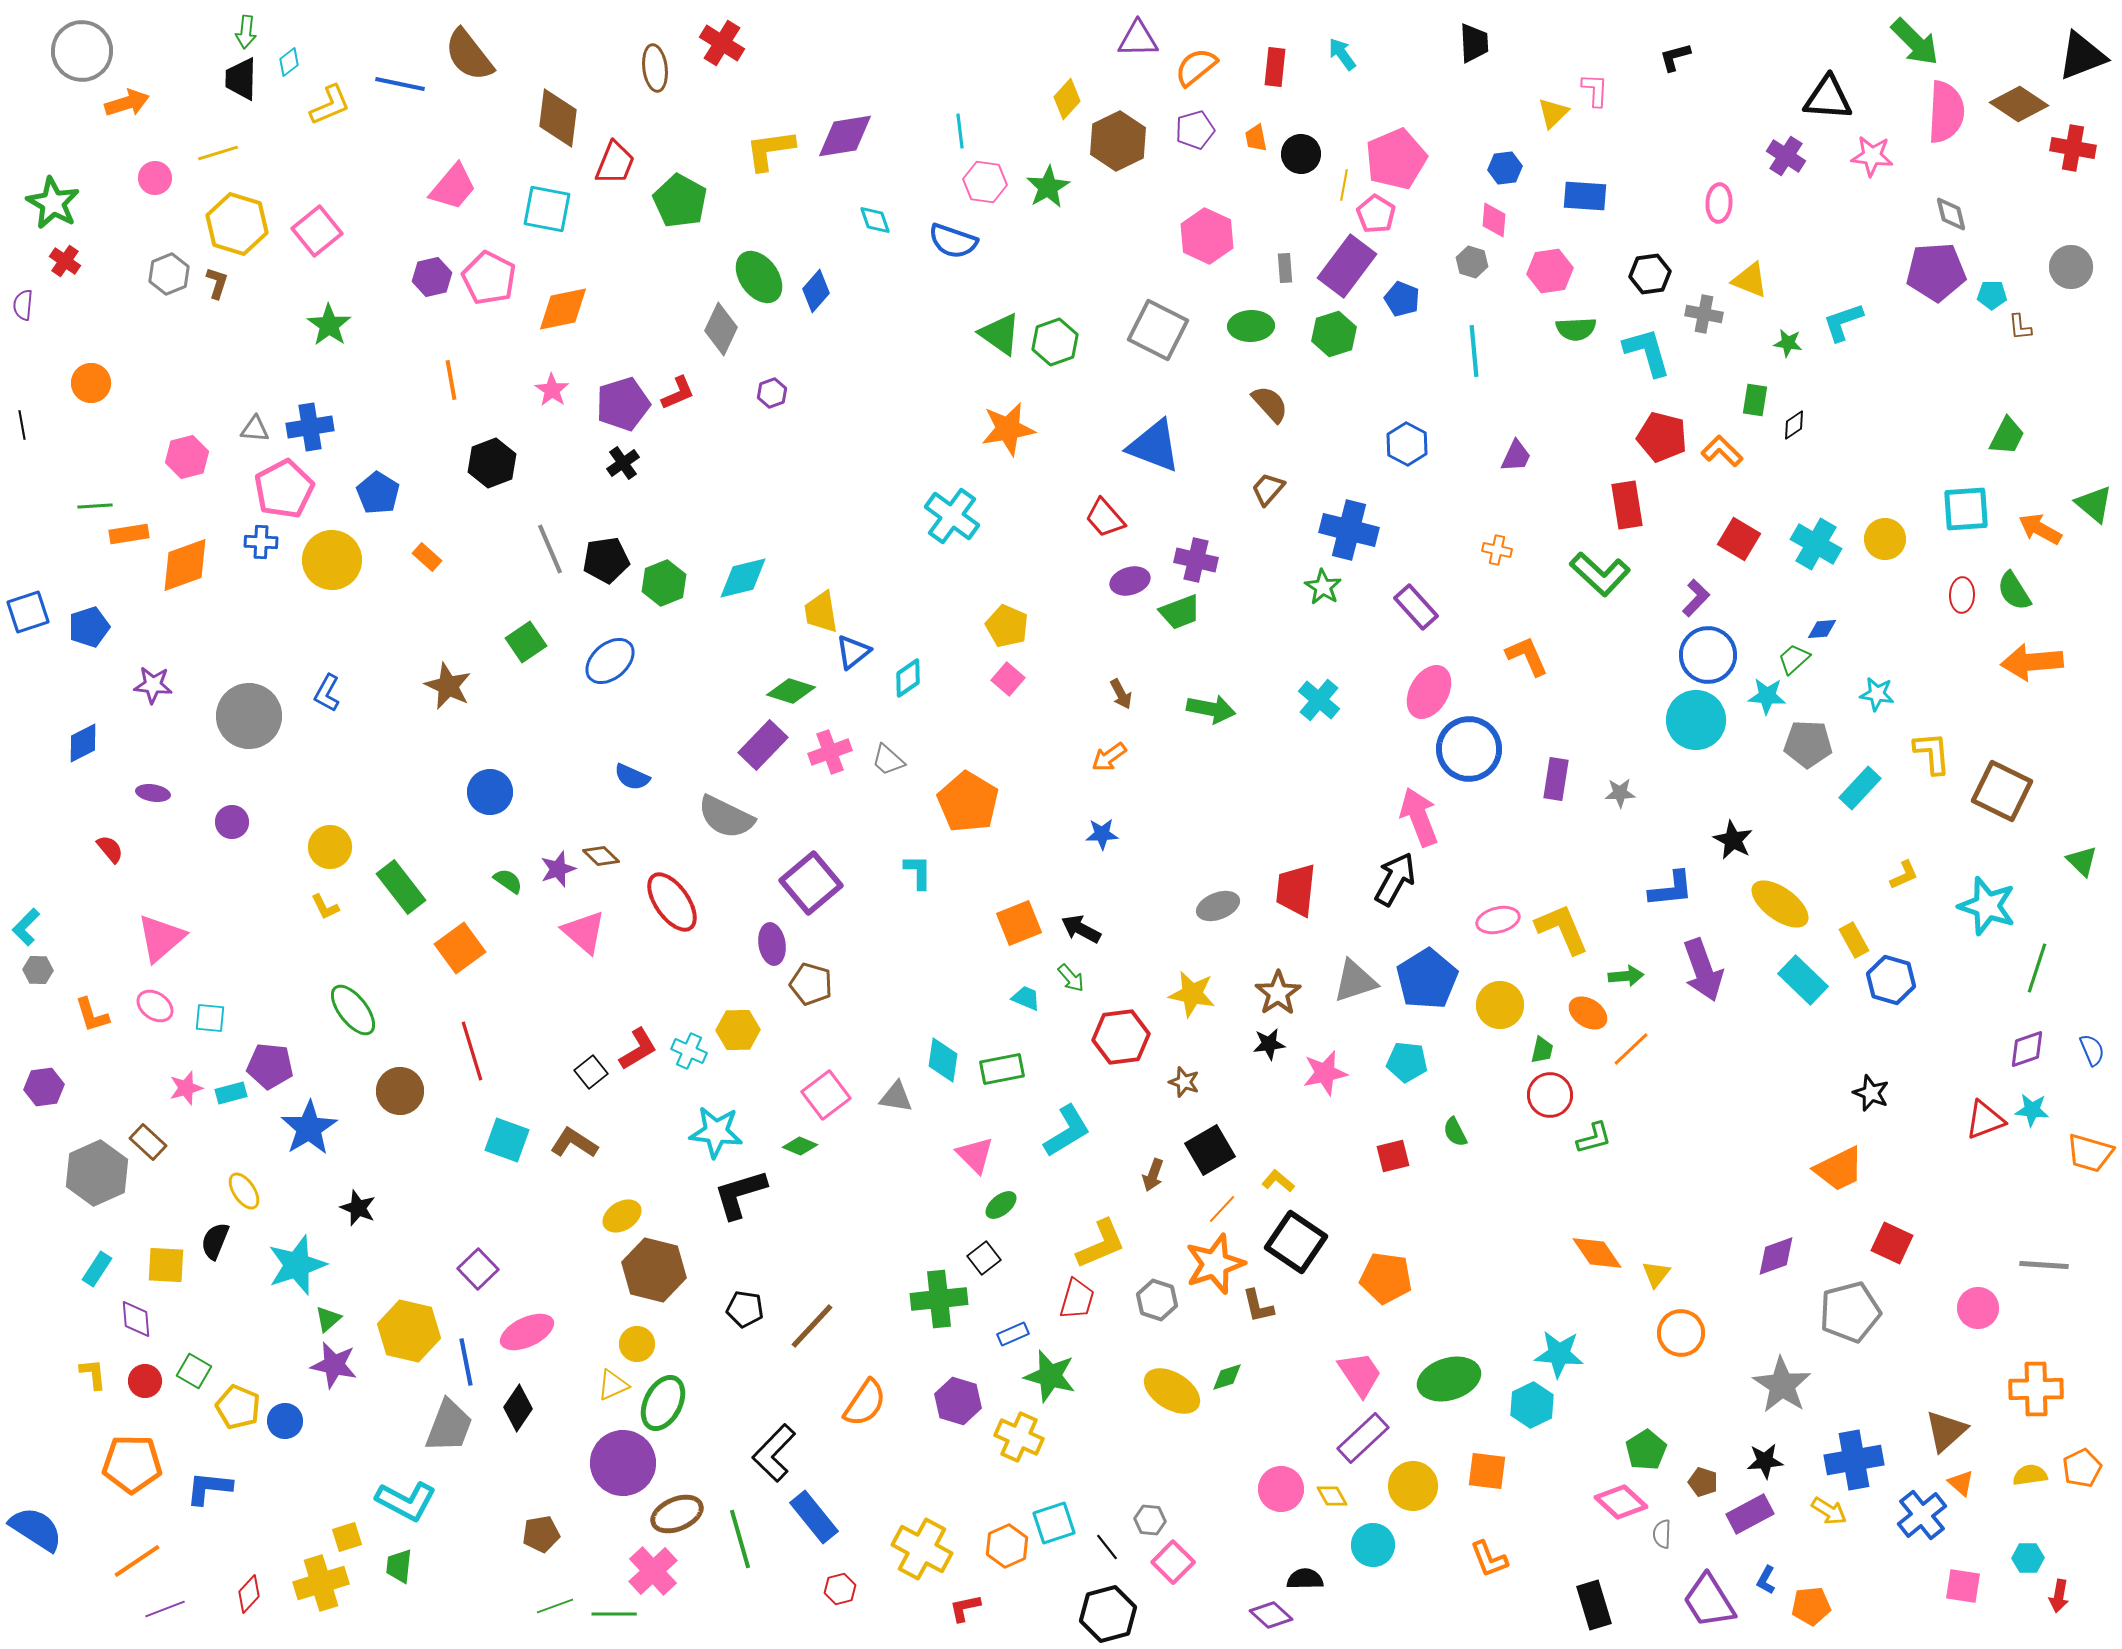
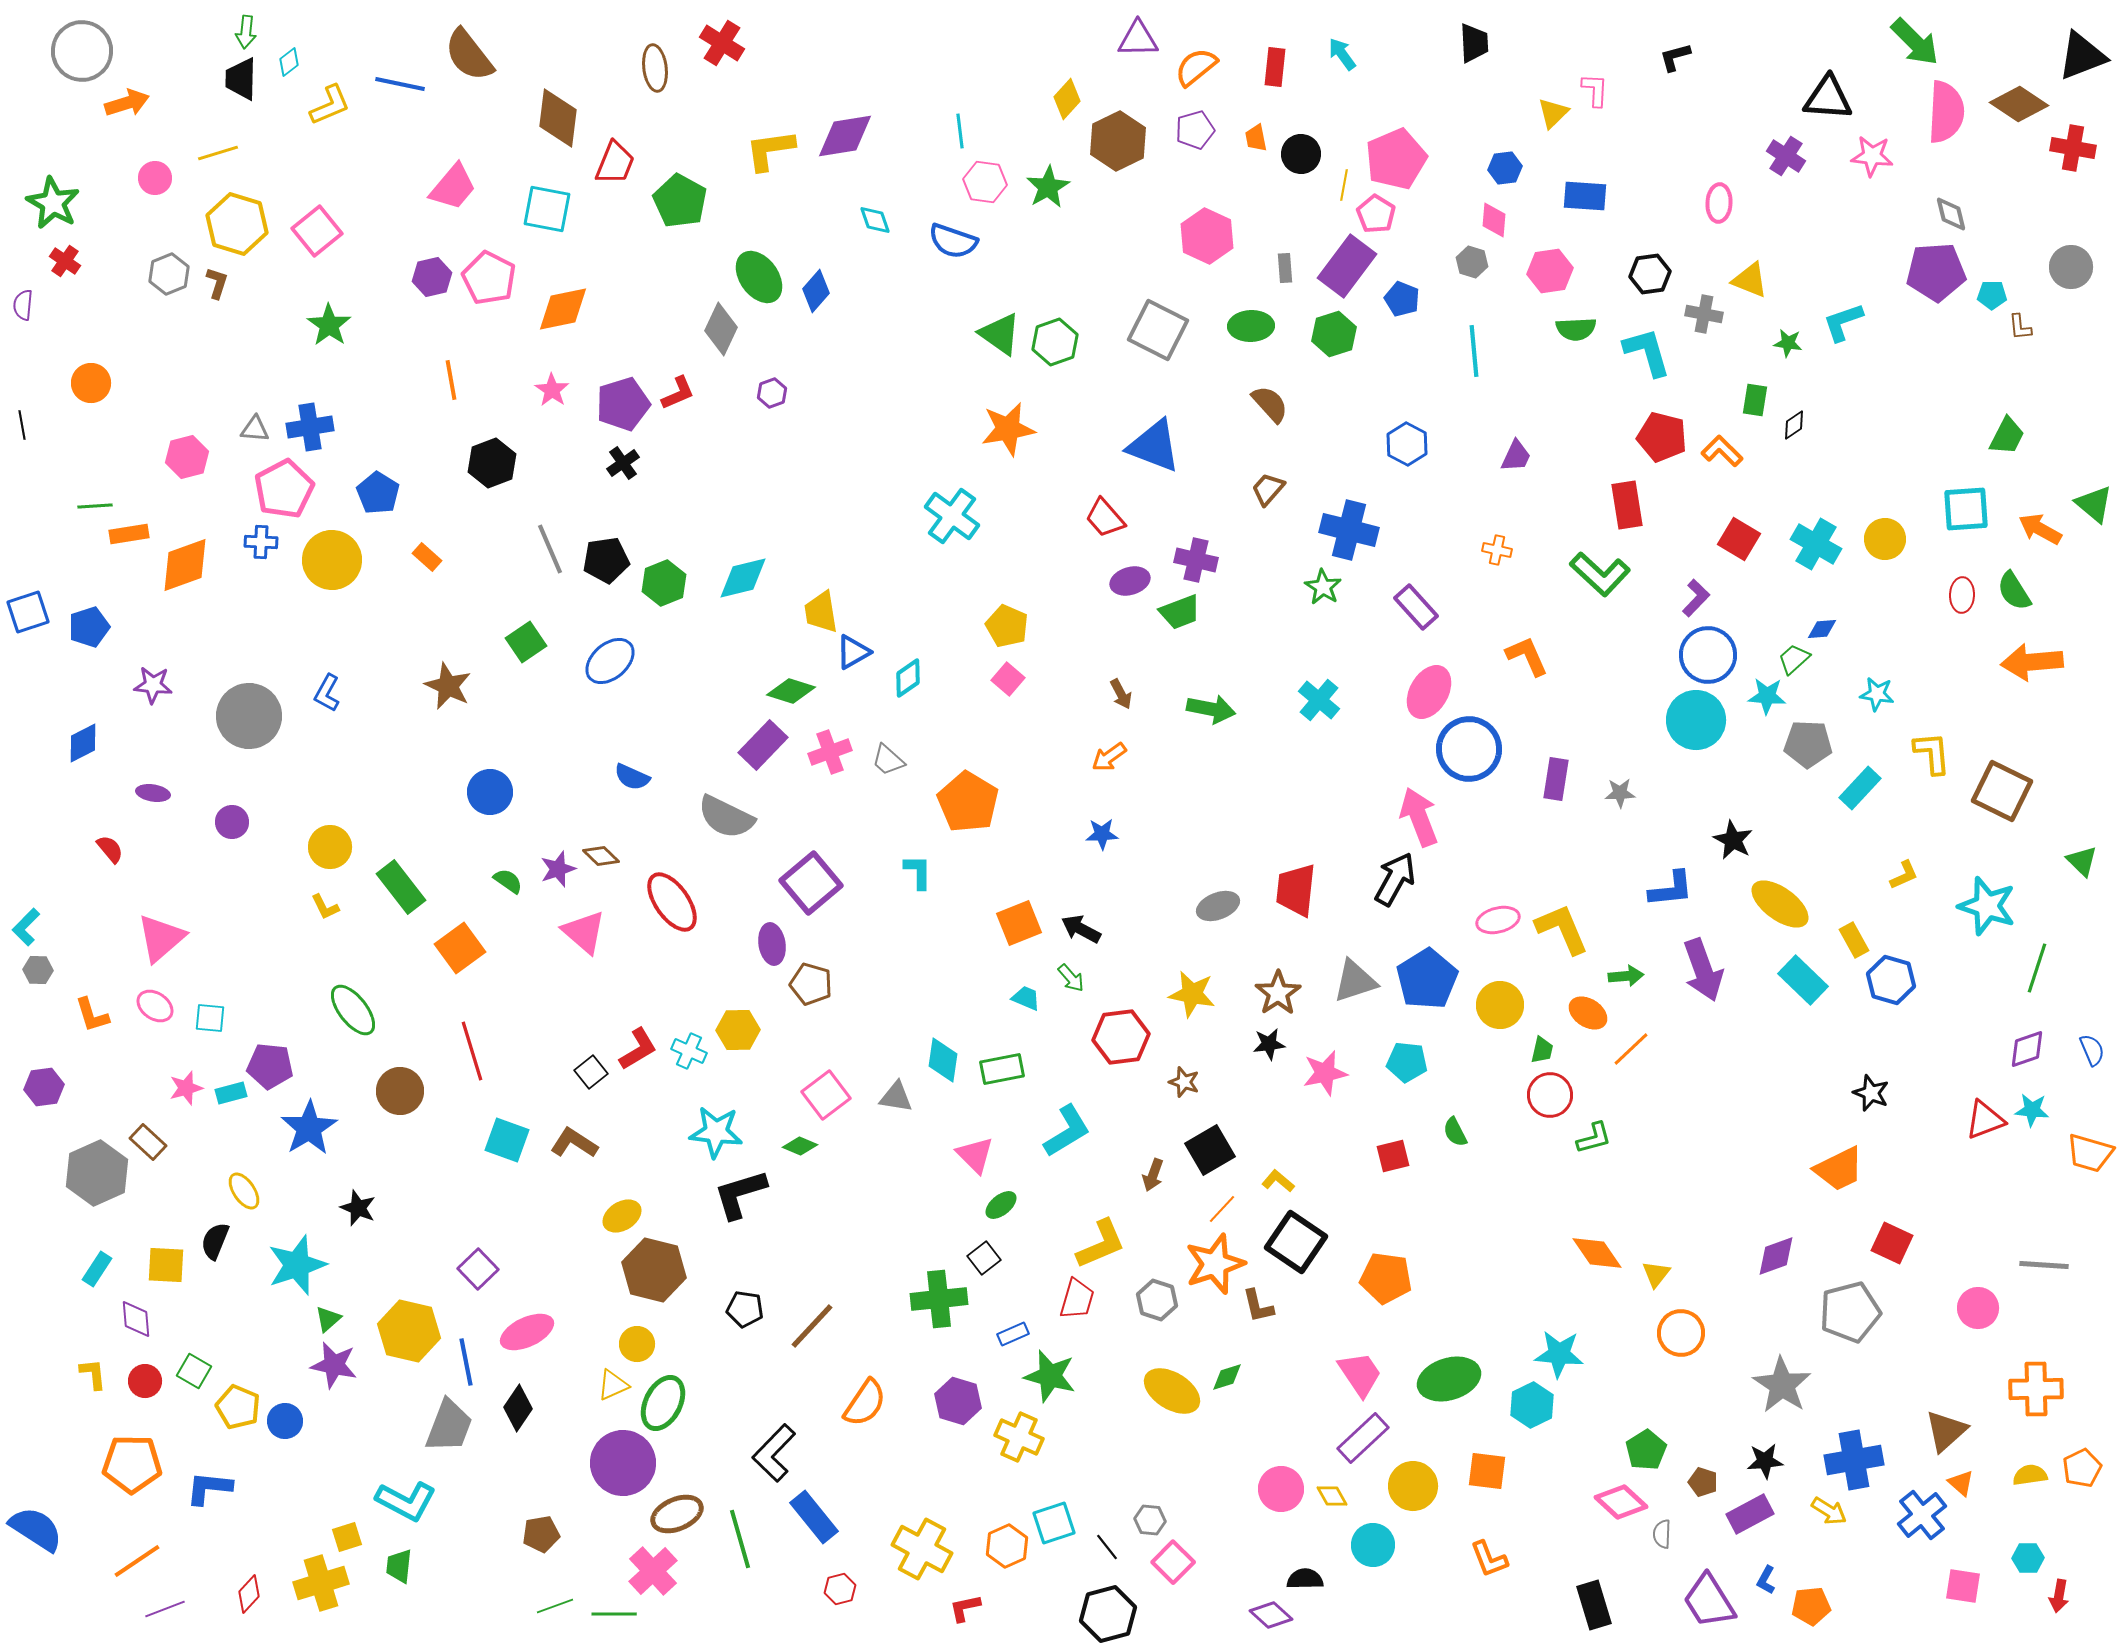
blue triangle at (853, 652): rotated 9 degrees clockwise
